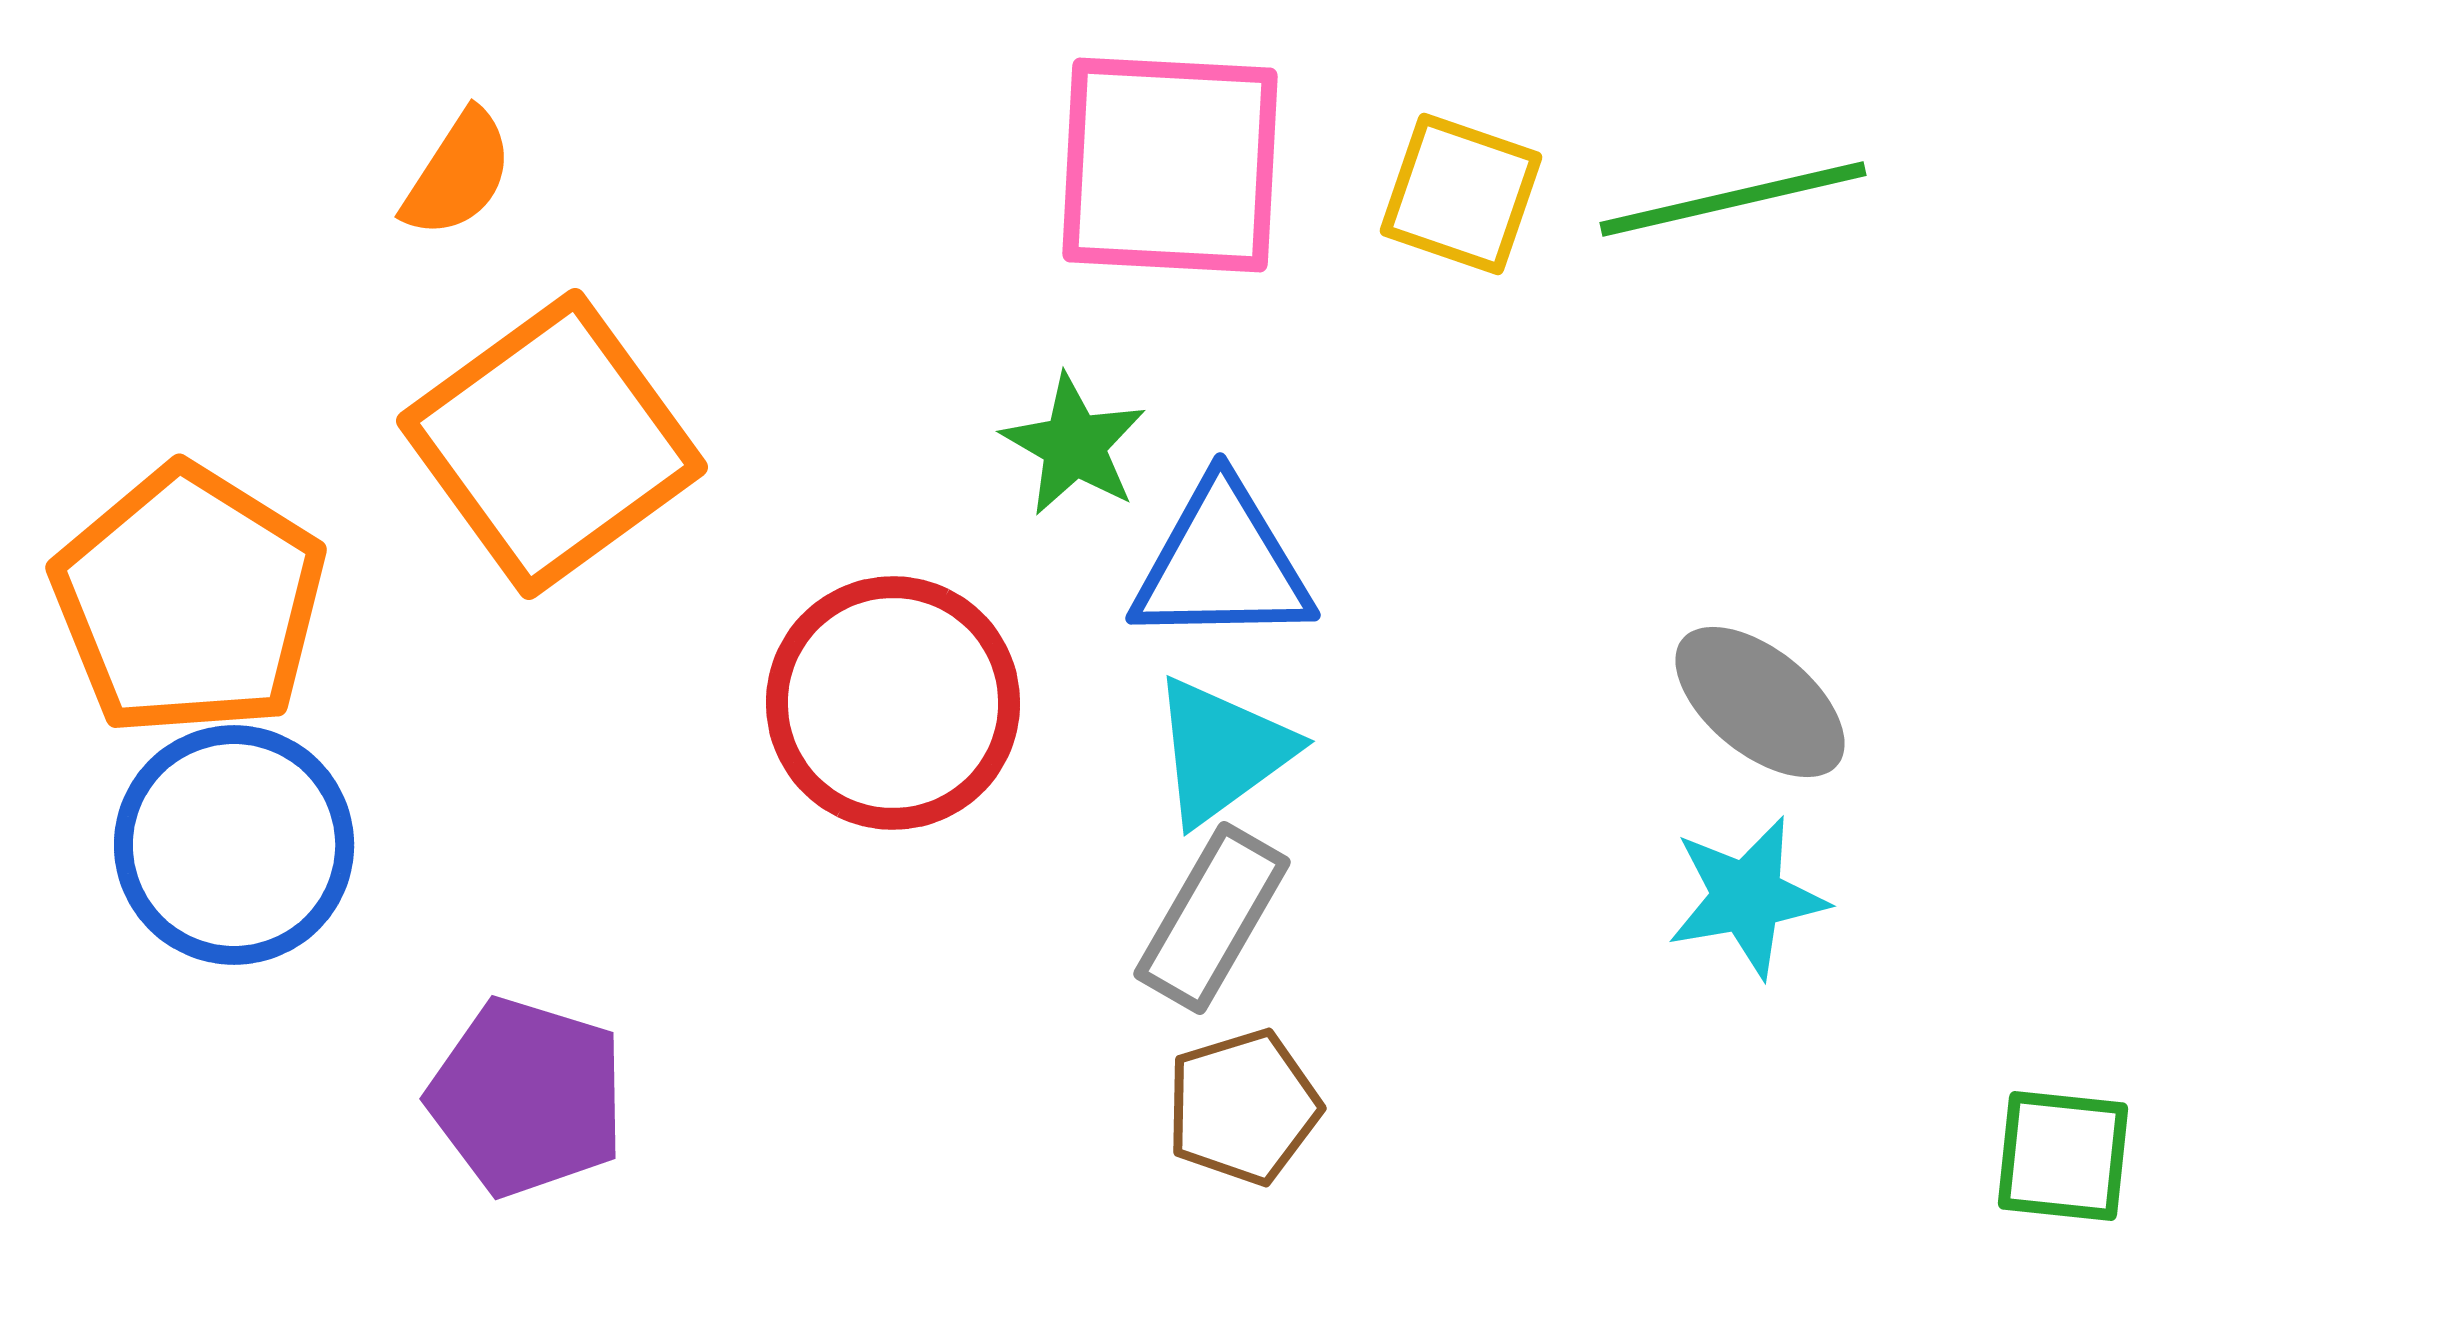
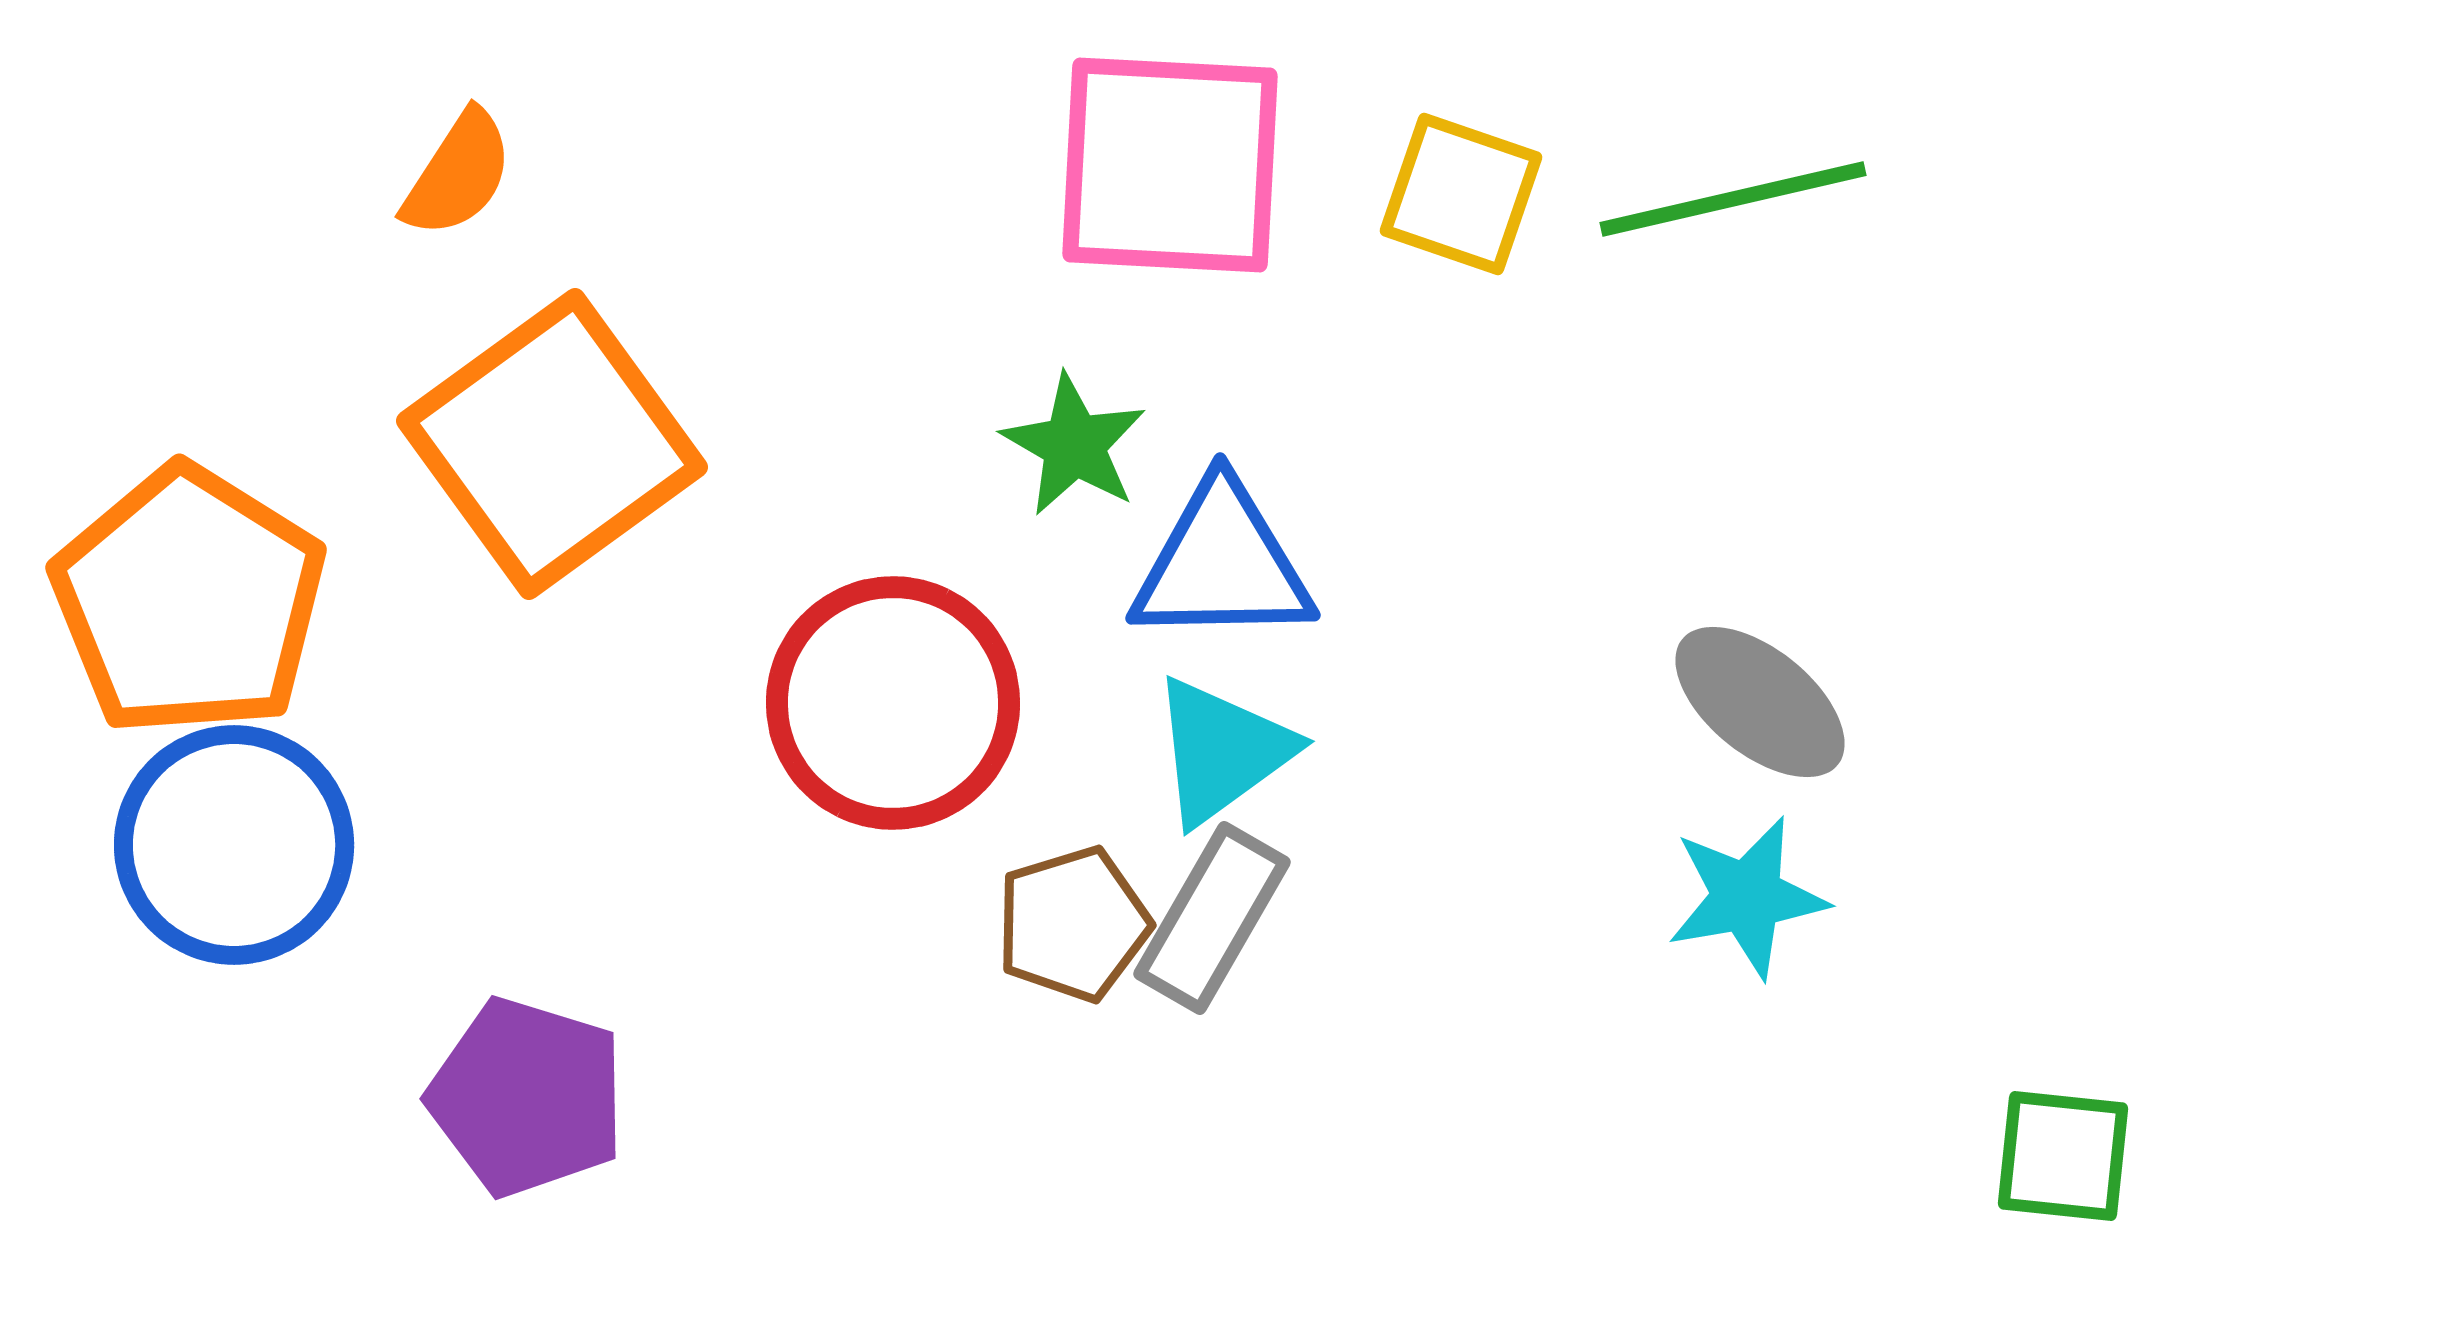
brown pentagon: moved 170 px left, 183 px up
